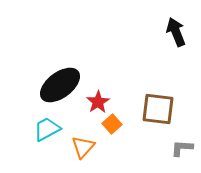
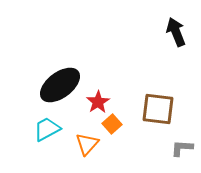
orange triangle: moved 4 px right, 3 px up
